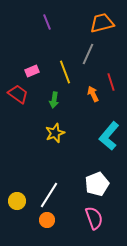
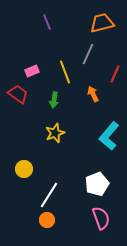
red line: moved 4 px right, 8 px up; rotated 42 degrees clockwise
yellow circle: moved 7 px right, 32 px up
pink semicircle: moved 7 px right
